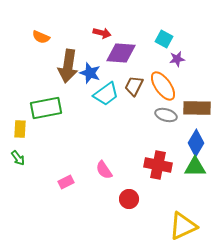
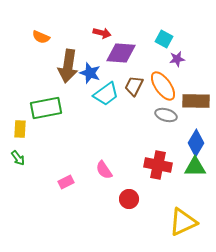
brown rectangle: moved 1 px left, 7 px up
yellow triangle: moved 4 px up
